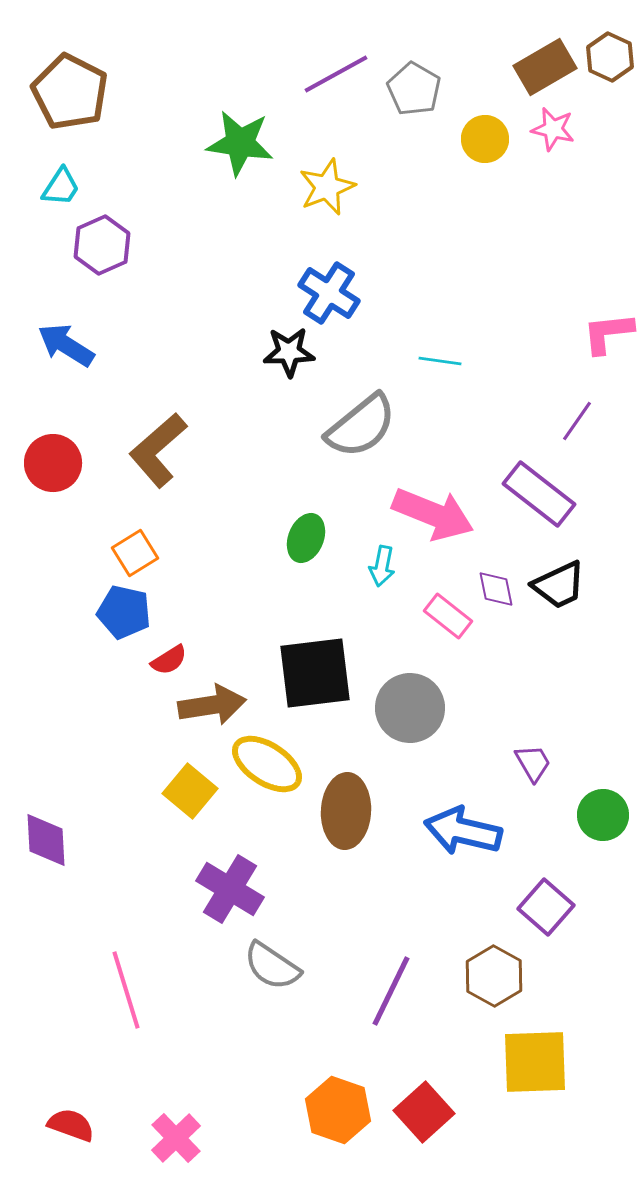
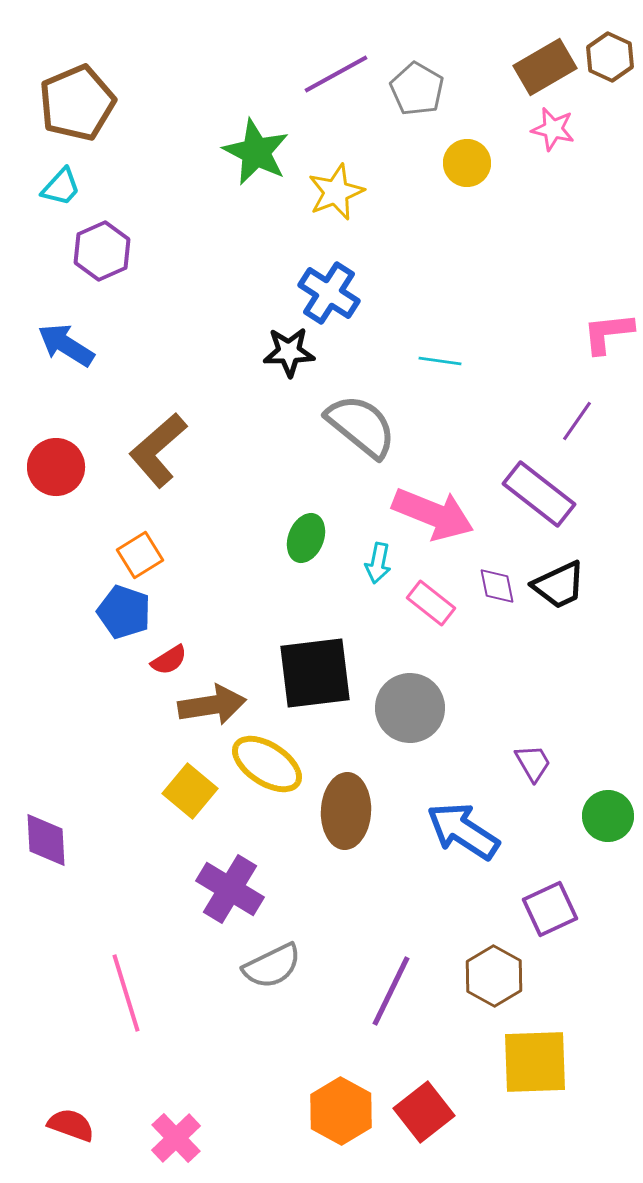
gray pentagon at (414, 89): moved 3 px right
brown pentagon at (70, 92): moved 7 px right, 11 px down; rotated 22 degrees clockwise
yellow circle at (485, 139): moved 18 px left, 24 px down
green star at (240, 143): moved 16 px right, 9 px down; rotated 18 degrees clockwise
cyan trapezoid at (61, 187): rotated 9 degrees clockwise
yellow star at (327, 187): moved 9 px right, 5 px down
purple hexagon at (102, 245): moved 6 px down
gray semicircle at (361, 426): rotated 102 degrees counterclockwise
red circle at (53, 463): moved 3 px right, 4 px down
orange square at (135, 553): moved 5 px right, 2 px down
cyan arrow at (382, 566): moved 4 px left, 3 px up
purple diamond at (496, 589): moved 1 px right, 3 px up
blue pentagon at (124, 612): rotated 6 degrees clockwise
pink rectangle at (448, 616): moved 17 px left, 13 px up
green circle at (603, 815): moved 5 px right, 1 px down
blue arrow at (463, 831): rotated 20 degrees clockwise
purple square at (546, 907): moved 4 px right, 2 px down; rotated 24 degrees clockwise
gray semicircle at (272, 966): rotated 60 degrees counterclockwise
pink line at (126, 990): moved 3 px down
orange hexagon at (338, 1110): moved 3 px right, 1 px down; rotated 10 degrees clockwise
red square at (424, 1112): rotated 4 degrees clockwise
